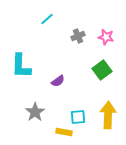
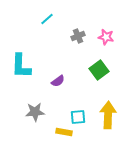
green square: moved 3 px left
gray star: rotated 30 degrees clockwise
